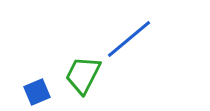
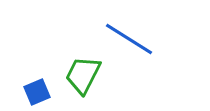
blue line: rotated 72 degrees clockwise
